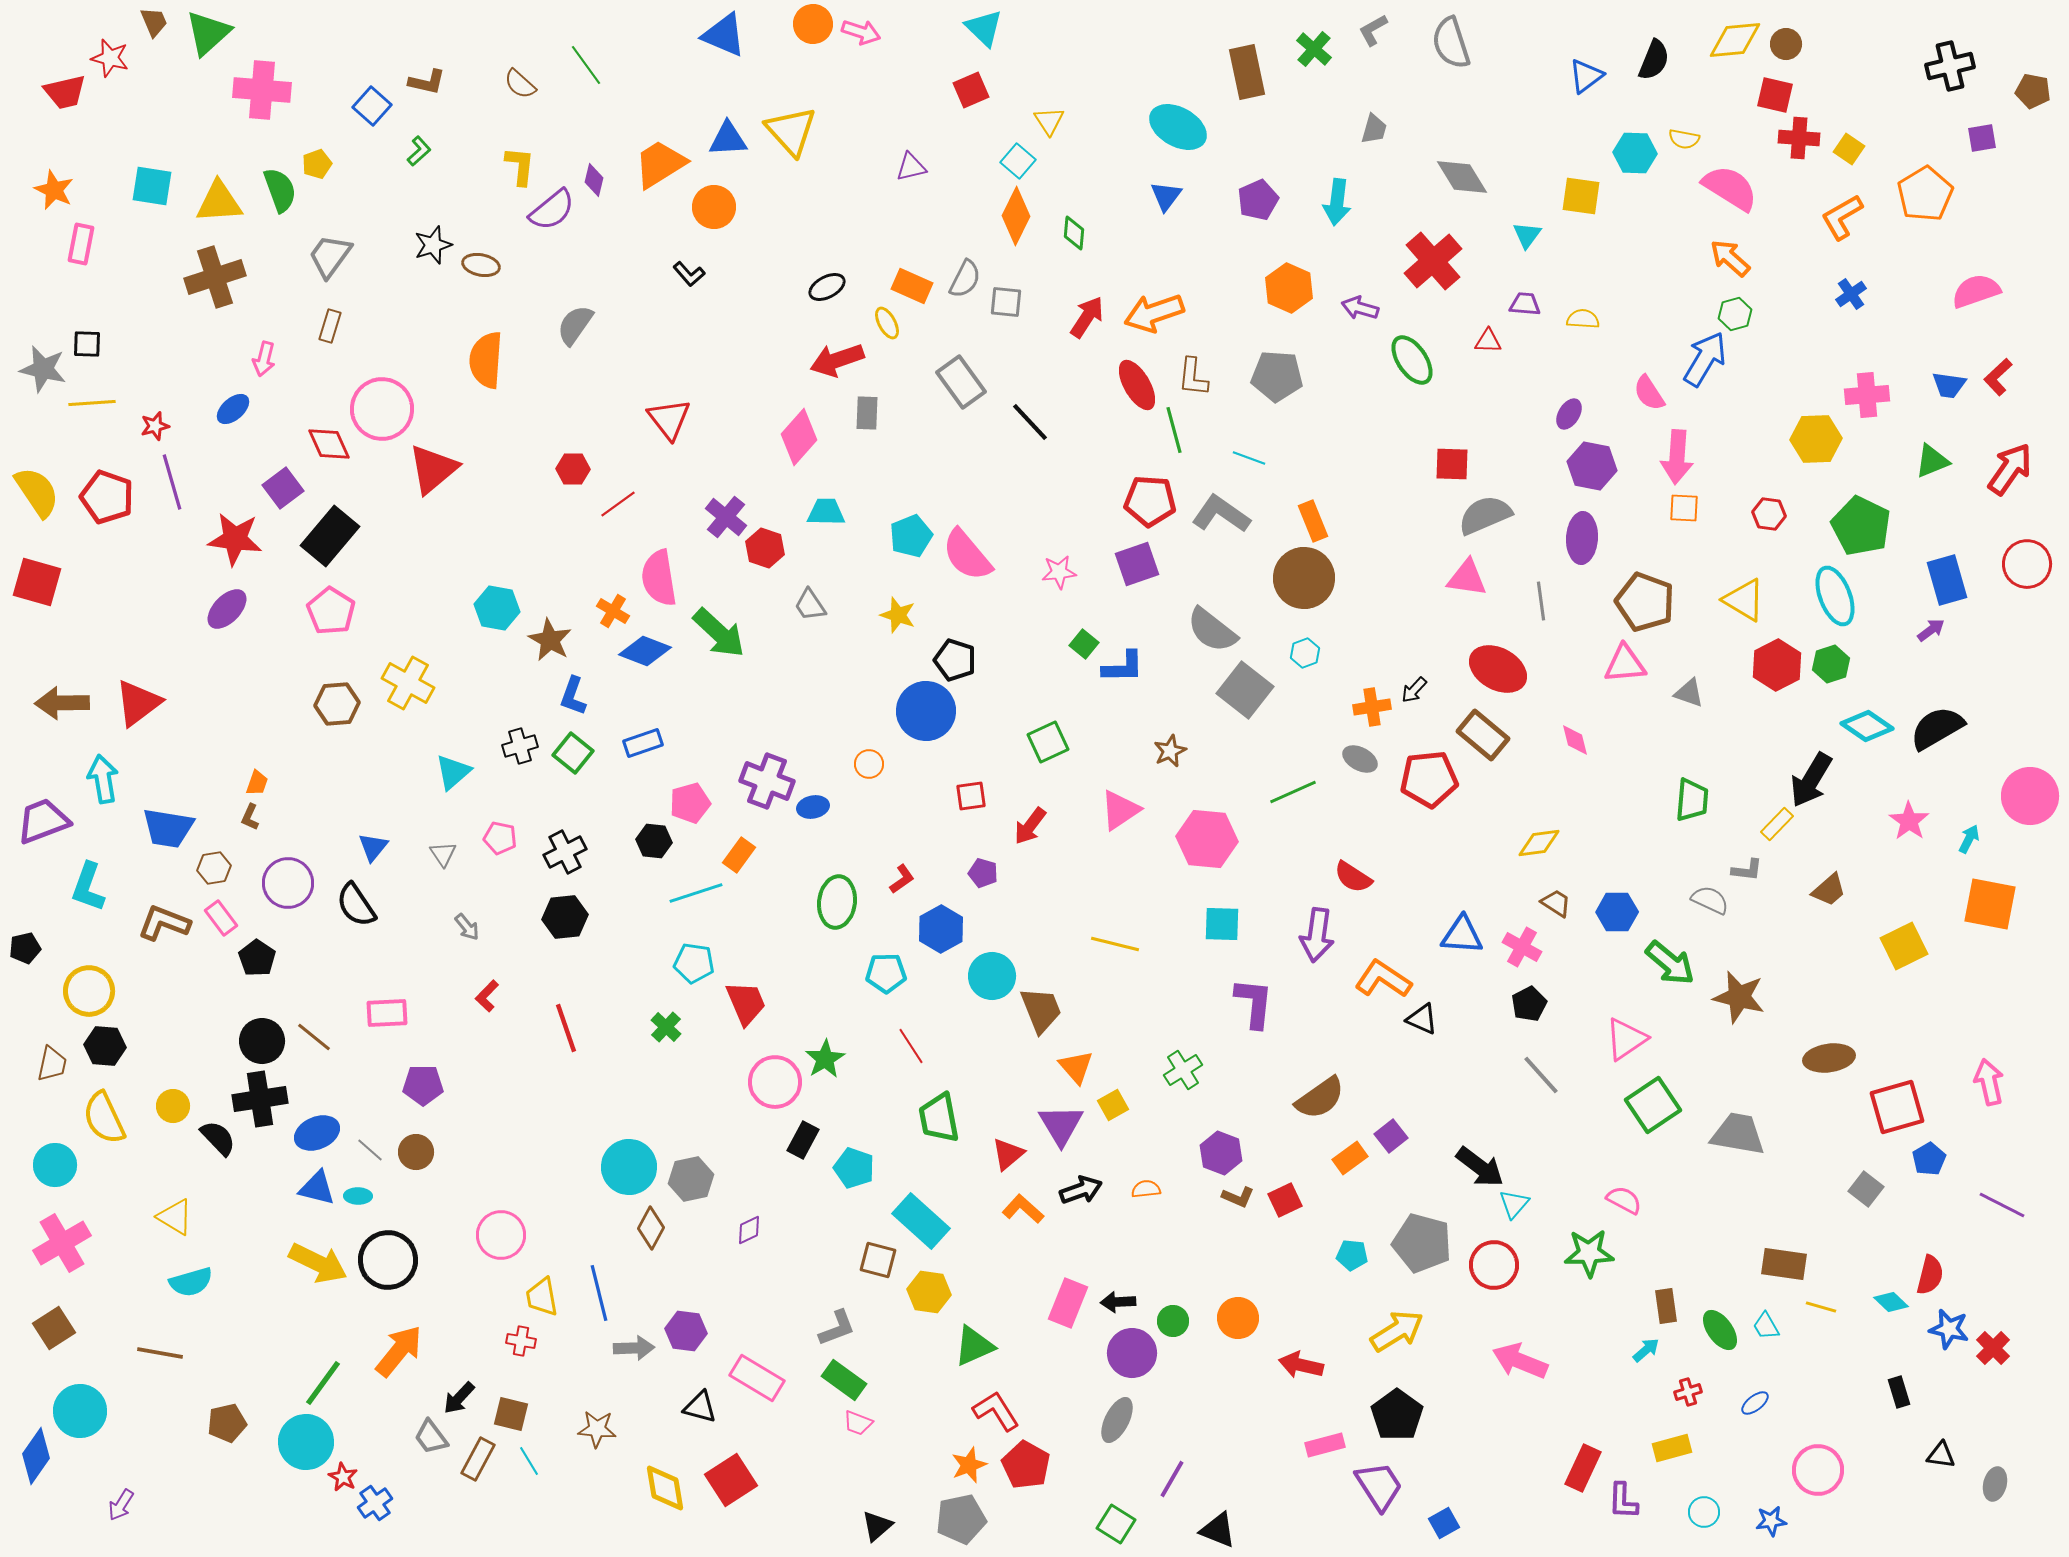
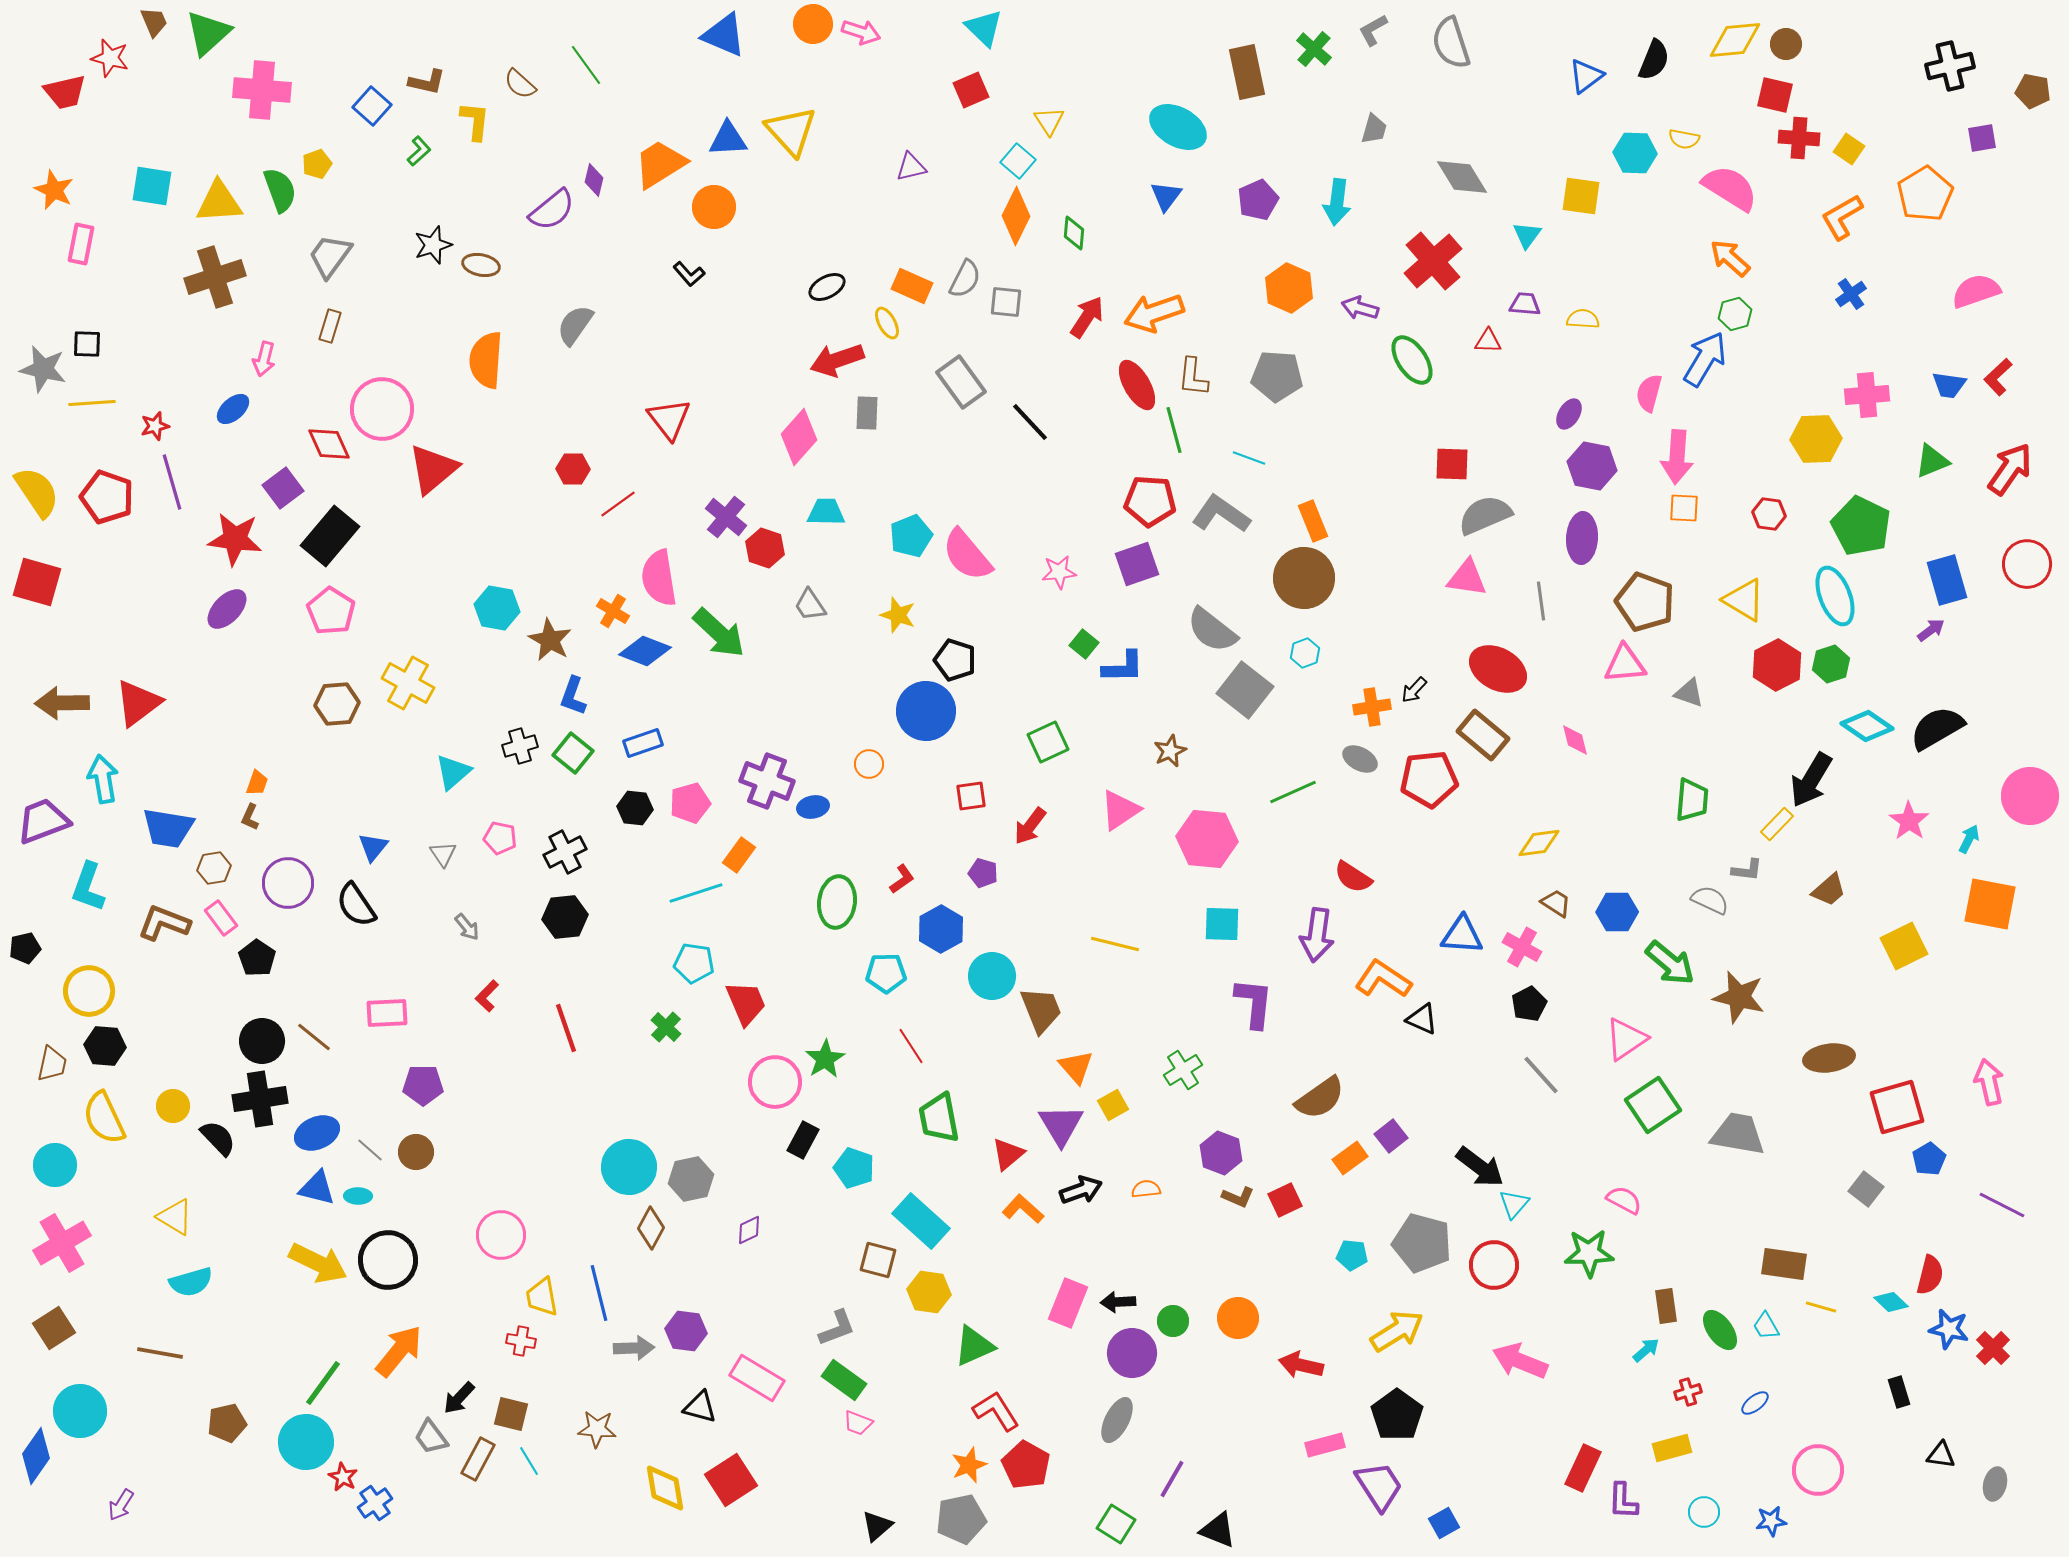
yellow L-shape at (520, 166): moved 45 px left, 45 px up
pink semicircle at (1649, 393): rotated 48 degrees clockwise
black hexagon at (654, 841): moved 19 px left, 33 px up
